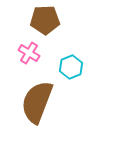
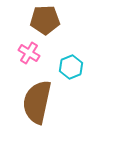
brown semicircle: rotated 9 degrees counterclockwise
